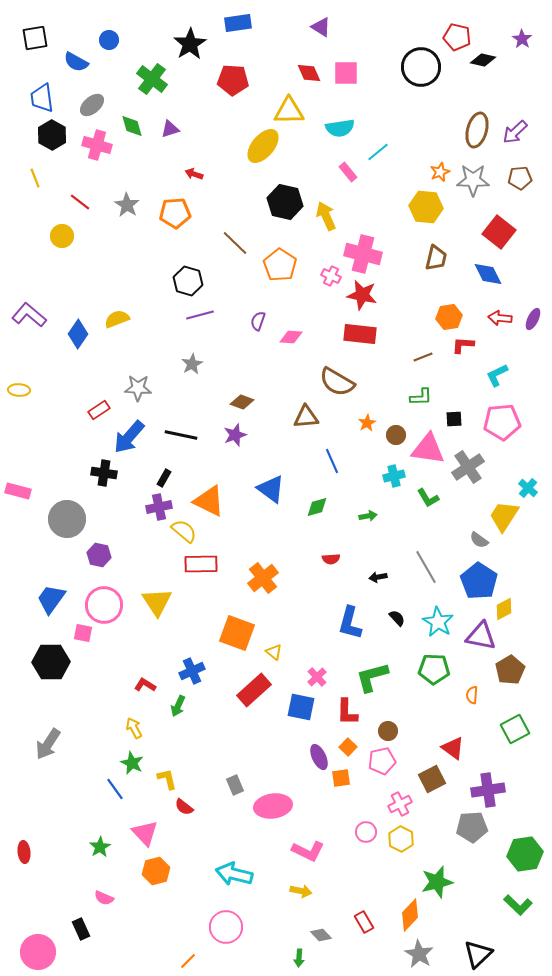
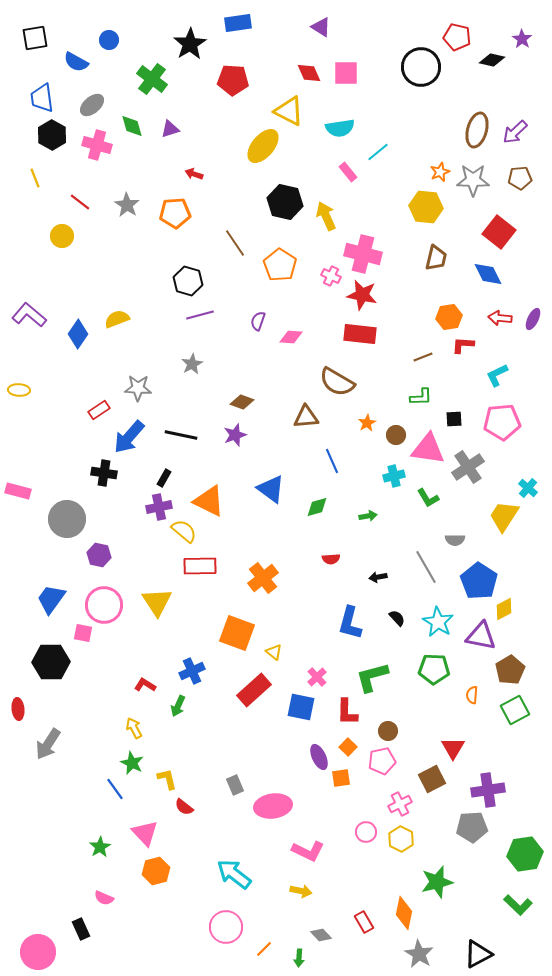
black diamond at (483, 60): moved 9 px right
yellow triangle at (289, 111): rotated 28 degrees clockwise
brown line at (235, 243): rotated 12 degrees clockwise
gray semicircle at (479, 540): moved 24 px left; rotated 36 degrees counterclockwise
red rectangle at (201, 564): moved 1 px left, 2 px down
green square at (515, 729): moved 19 px up
red triangle at (453, 748): rotated 25 degrees clockwise
red ellipse at (24, 852): moved 6 px left, 143 px up
cyan arrow at (234, 874): rotated 24 degrees clockwise
orange diamond at (410, 915): moved 6 px left, 2 px up; rotated 32 degrees counterclockwise
black triangle at (478, 954): rotated 16 degrees clockwise
orange line at (188, 961): moved 76 px right, 12 px up
